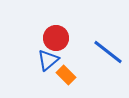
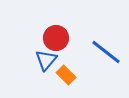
blue line: moved 2 px left
blue triangle: moved 2 px left; rotated 10 degrees counterclockwise
